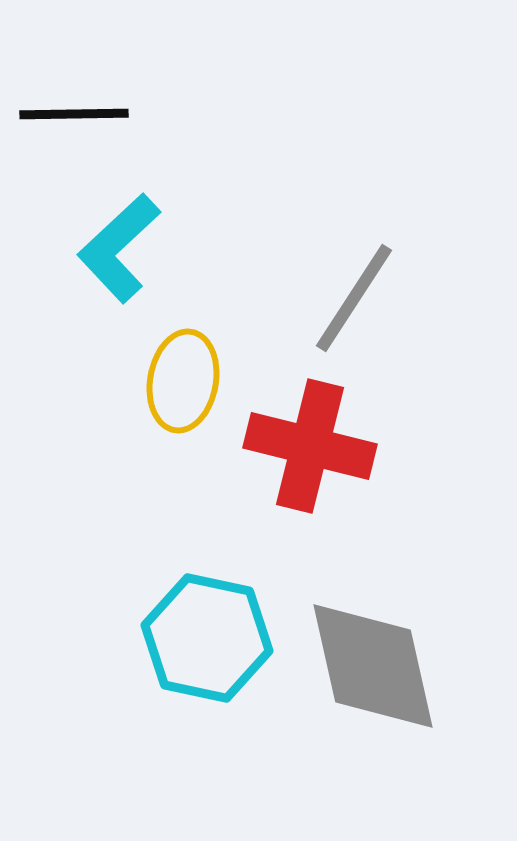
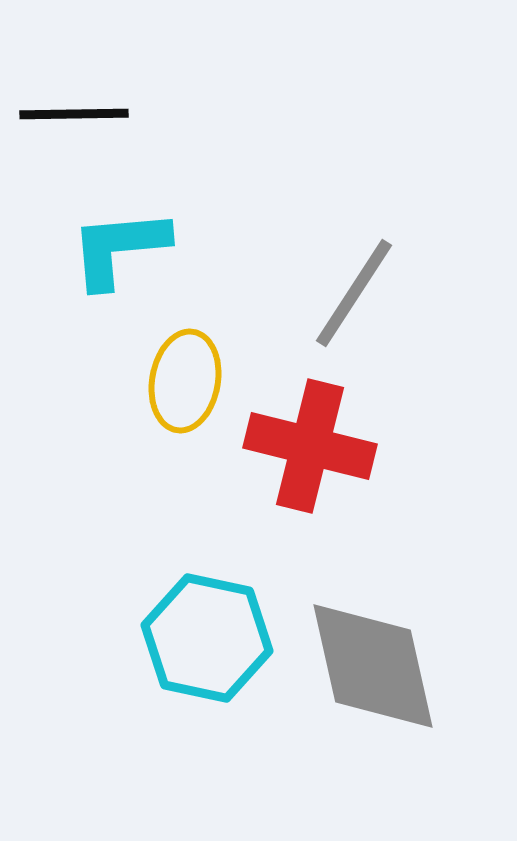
cyan L-shape: rotated 38 degrees clockwise
gray line: moved 5 px up
yellow ellipse: moved 2 px right
